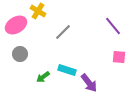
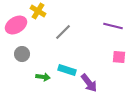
purple line: rotated 36 degrees counterclockwise
gray circle: moved 2 px right
green arrow: rotated 136 degrees counterclockwise
